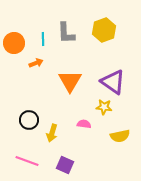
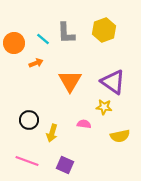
cyan line: rotated 48 degrees counterclockwise
